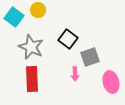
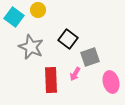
pink arrow: rotated 32 degrees clockwise
red rectangle: moved 19 px right, 1 px down
